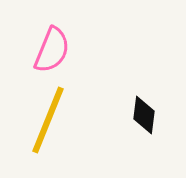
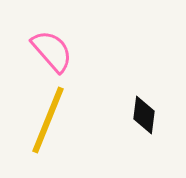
pink semicircle: moved 1 px down; rotated 63 degrees counterclockwise
